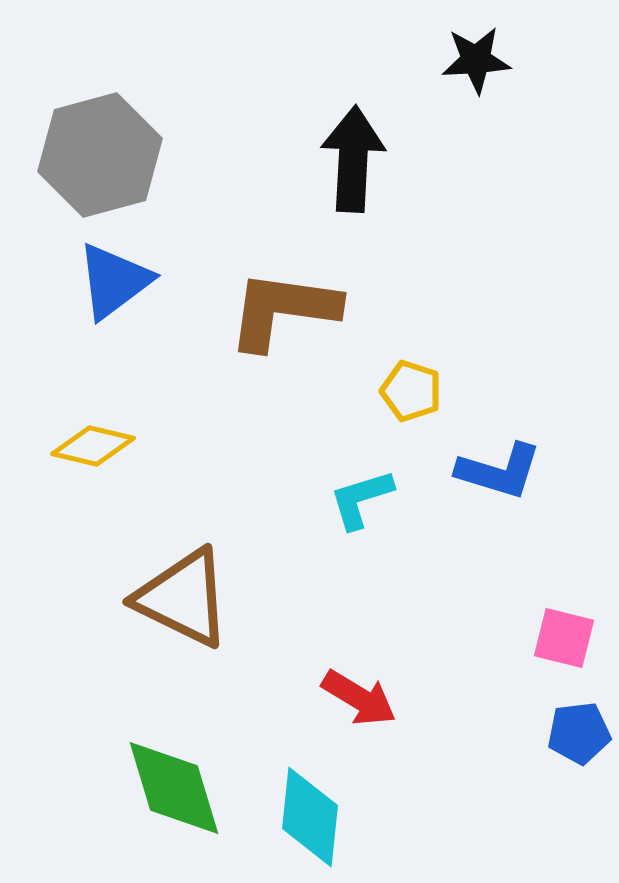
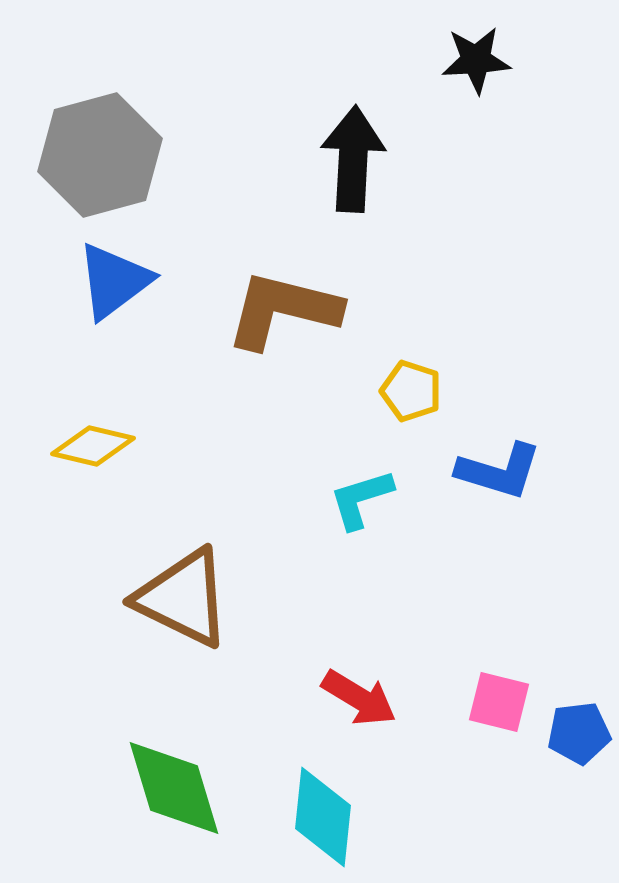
brown L-shape: rotated 6 degrees clockwise
pink square: moved 65 px left, 64 px down
cyan diamond: moved 13 px right
